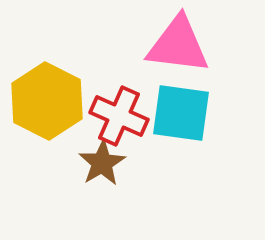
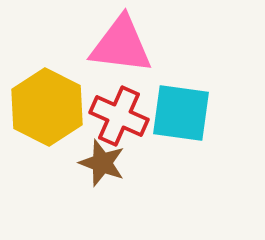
pink triangle: moved 57 px left
yellow hexagon: moved 6 px down
brown star: rotated 21 degrees counterclockwise
